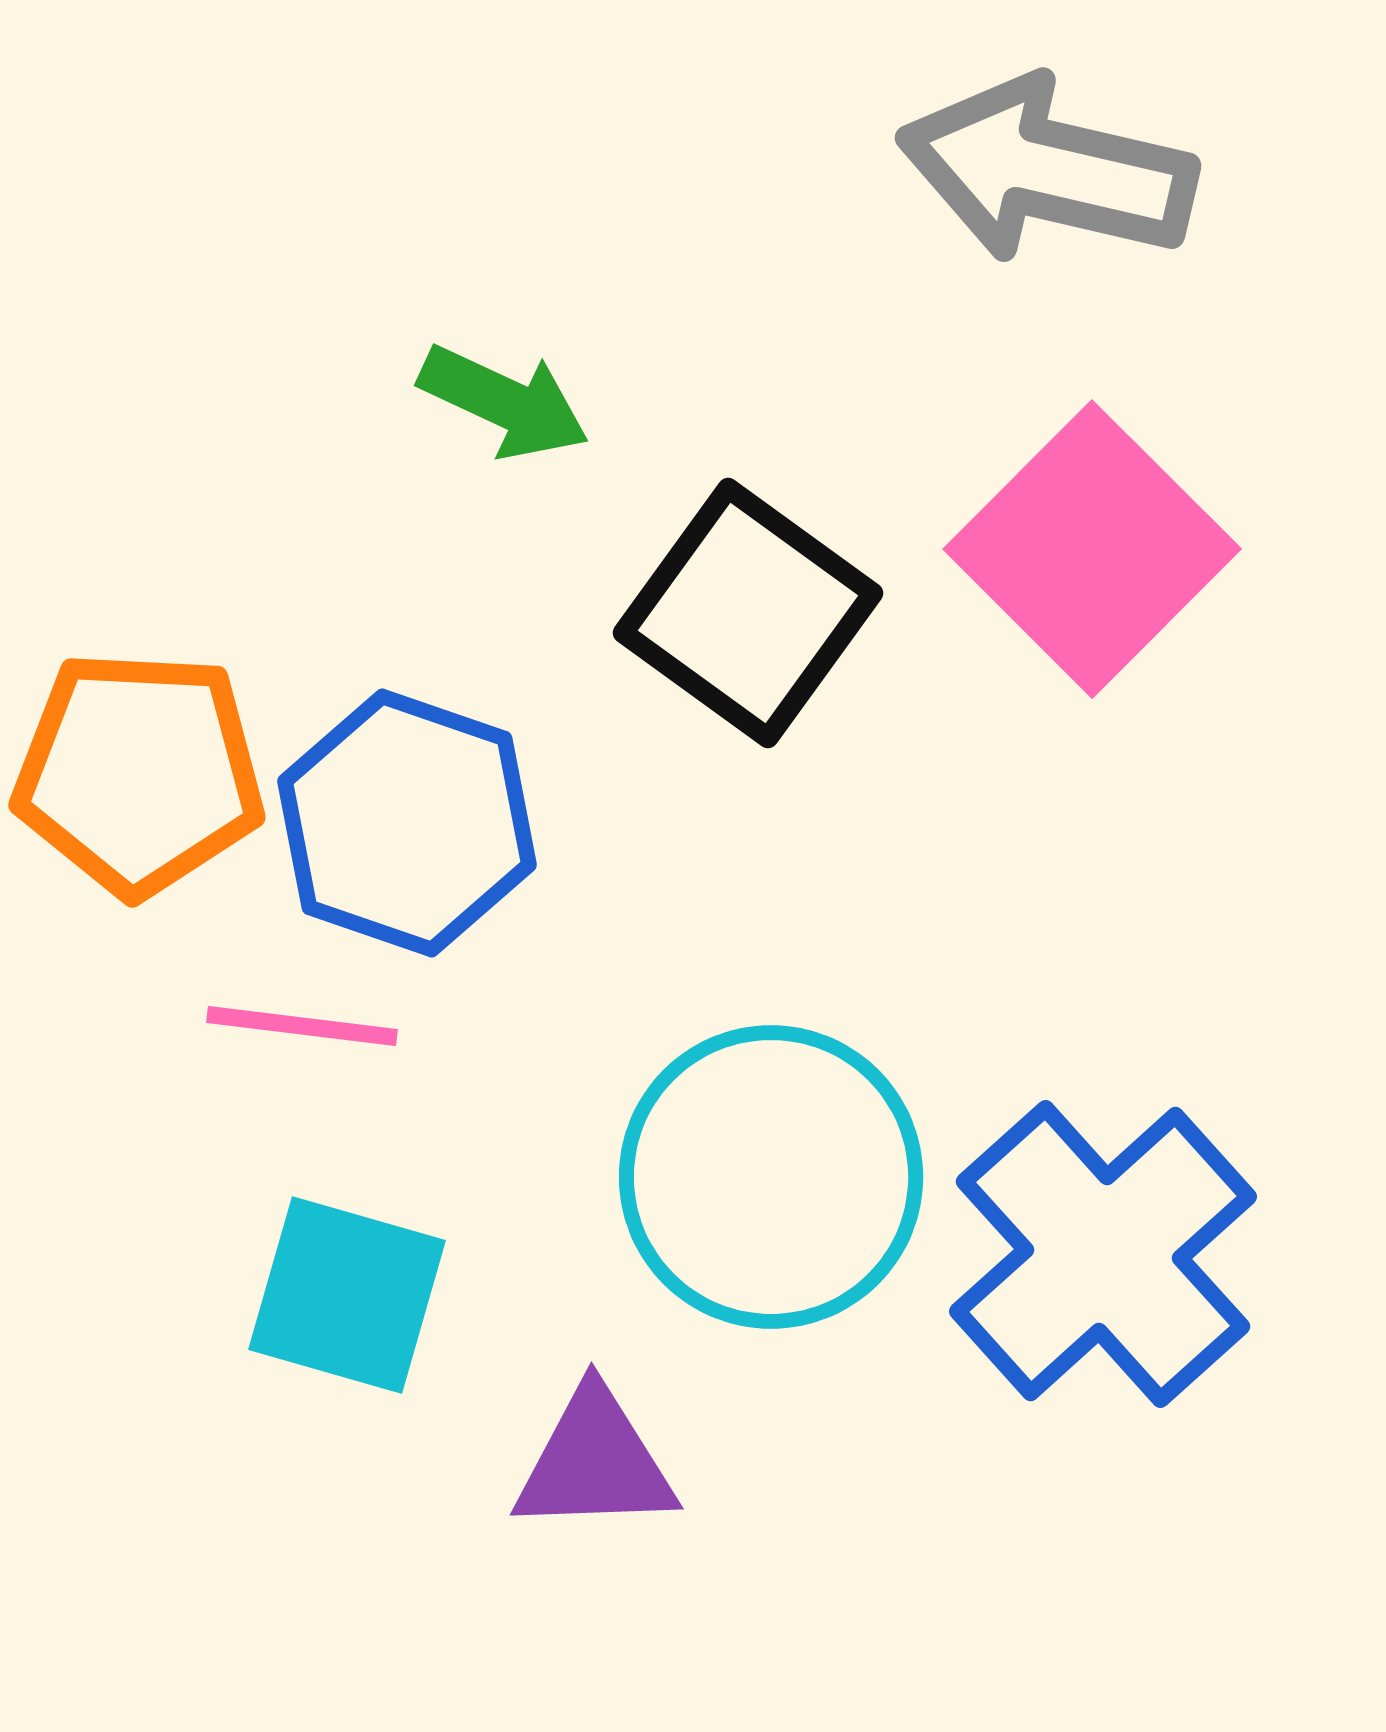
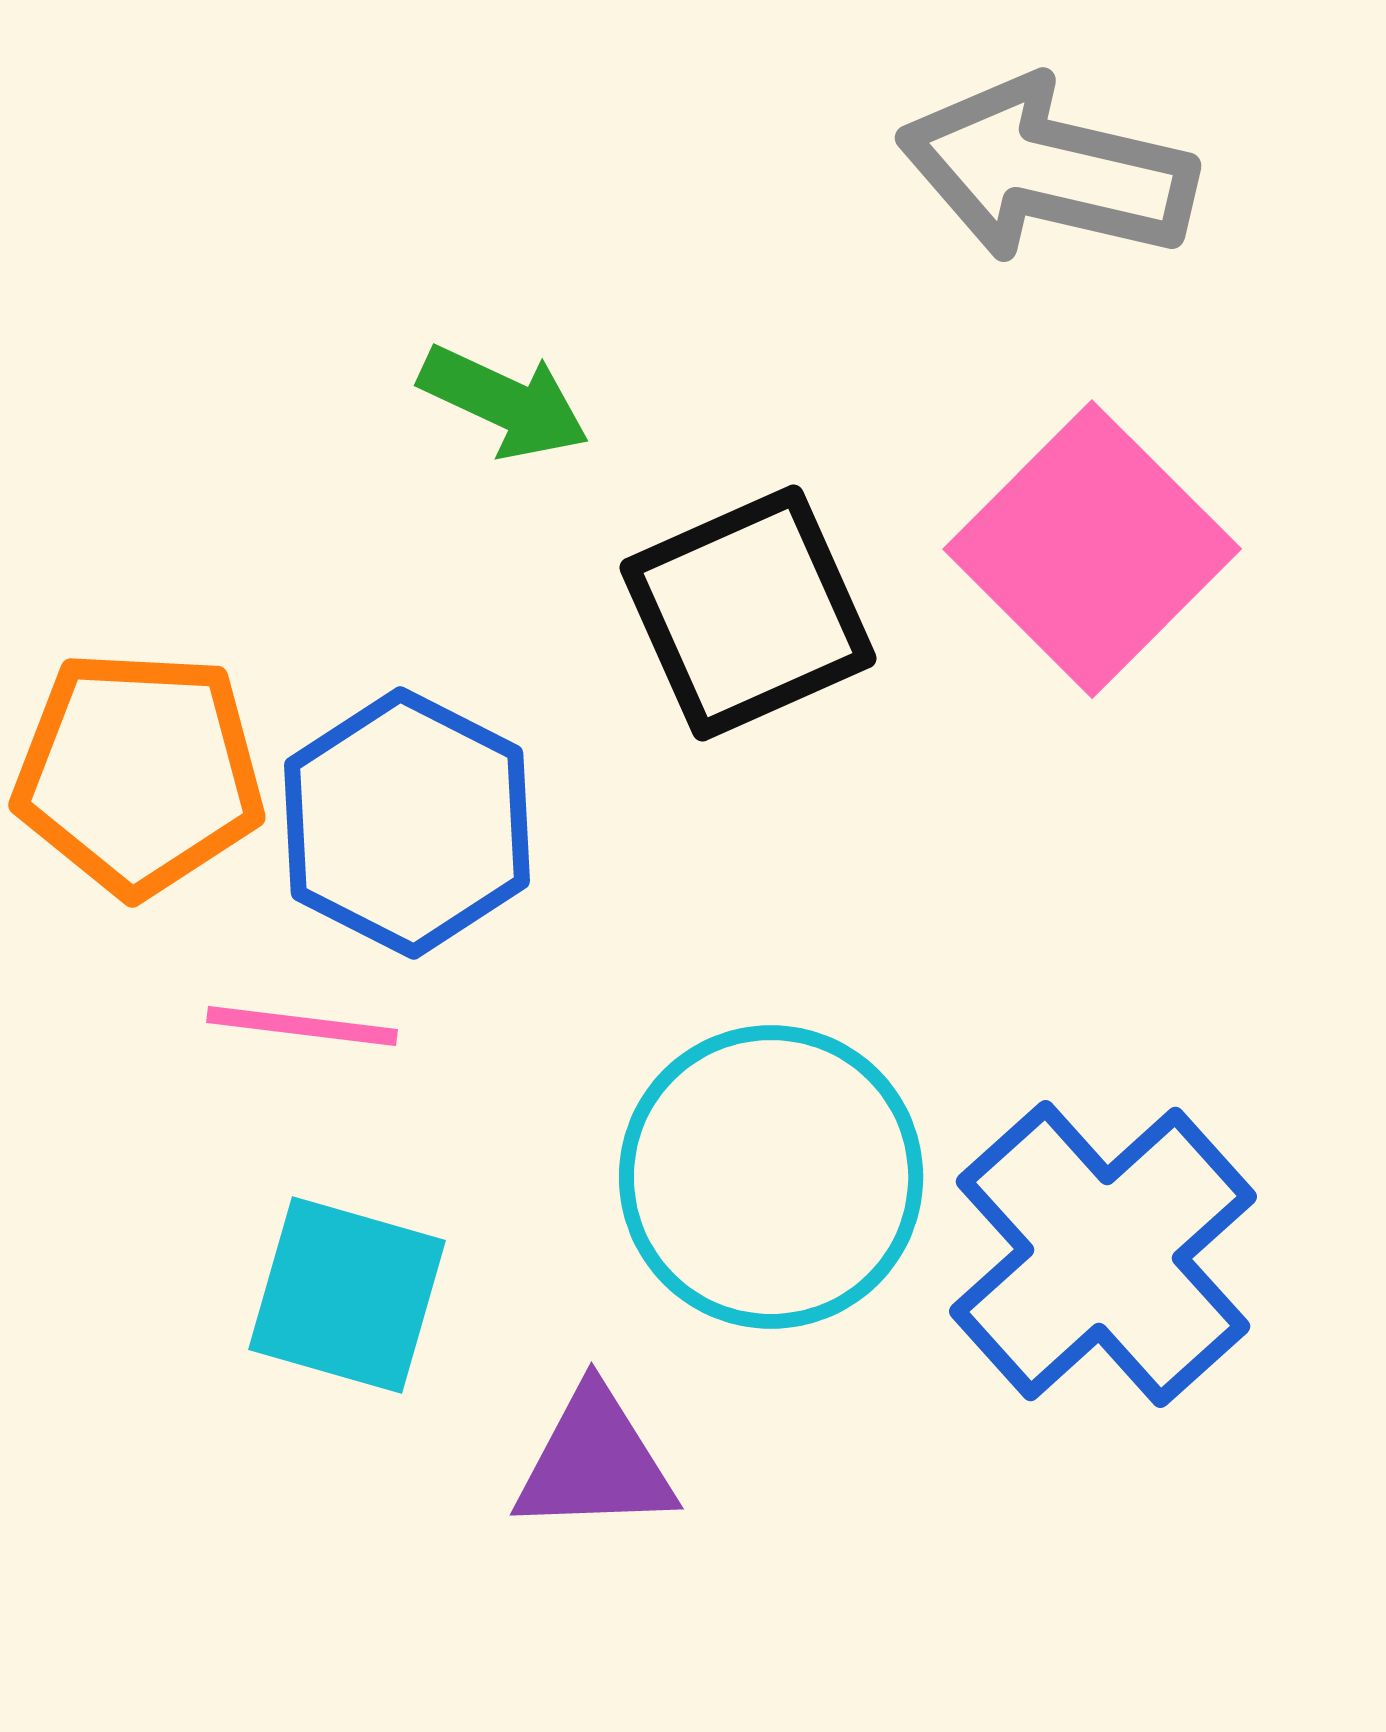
black square: rotated 30 degrees clockwise
blue hexagon: rotated 8 degrees clockwise
